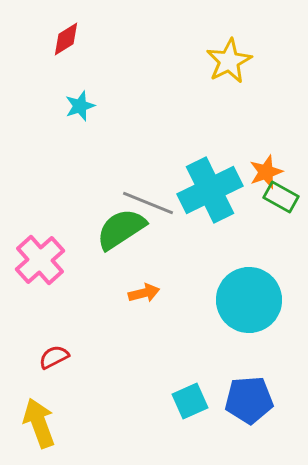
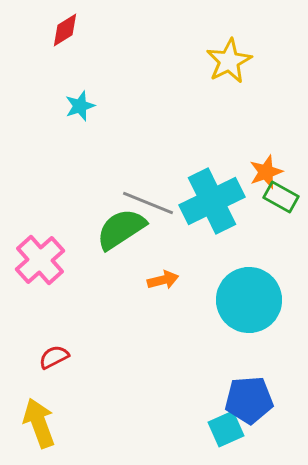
red diamond: moved 1 px left, 9 px up
cyan cross: moved 2 px right, 11 px down
orange arrow: moved 19 px right, 13 px up
cyan square: moved 36 px right, 28 px down
